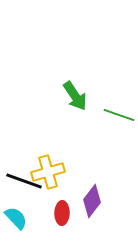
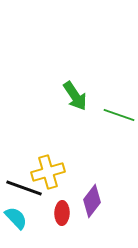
black line: moved 7 px down
